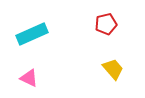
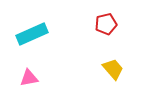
pink triangle: rotated 36 degrees counterclockwise
